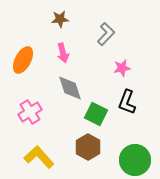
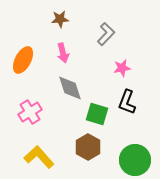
green square: moved 1 px right; rotated 10 degrees counterclockwise
